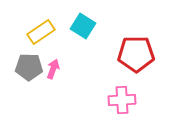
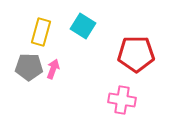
yellow rectangle: rotated 40 degrees counterclockwise
pink cross: rotated 12 degrees clockwise
